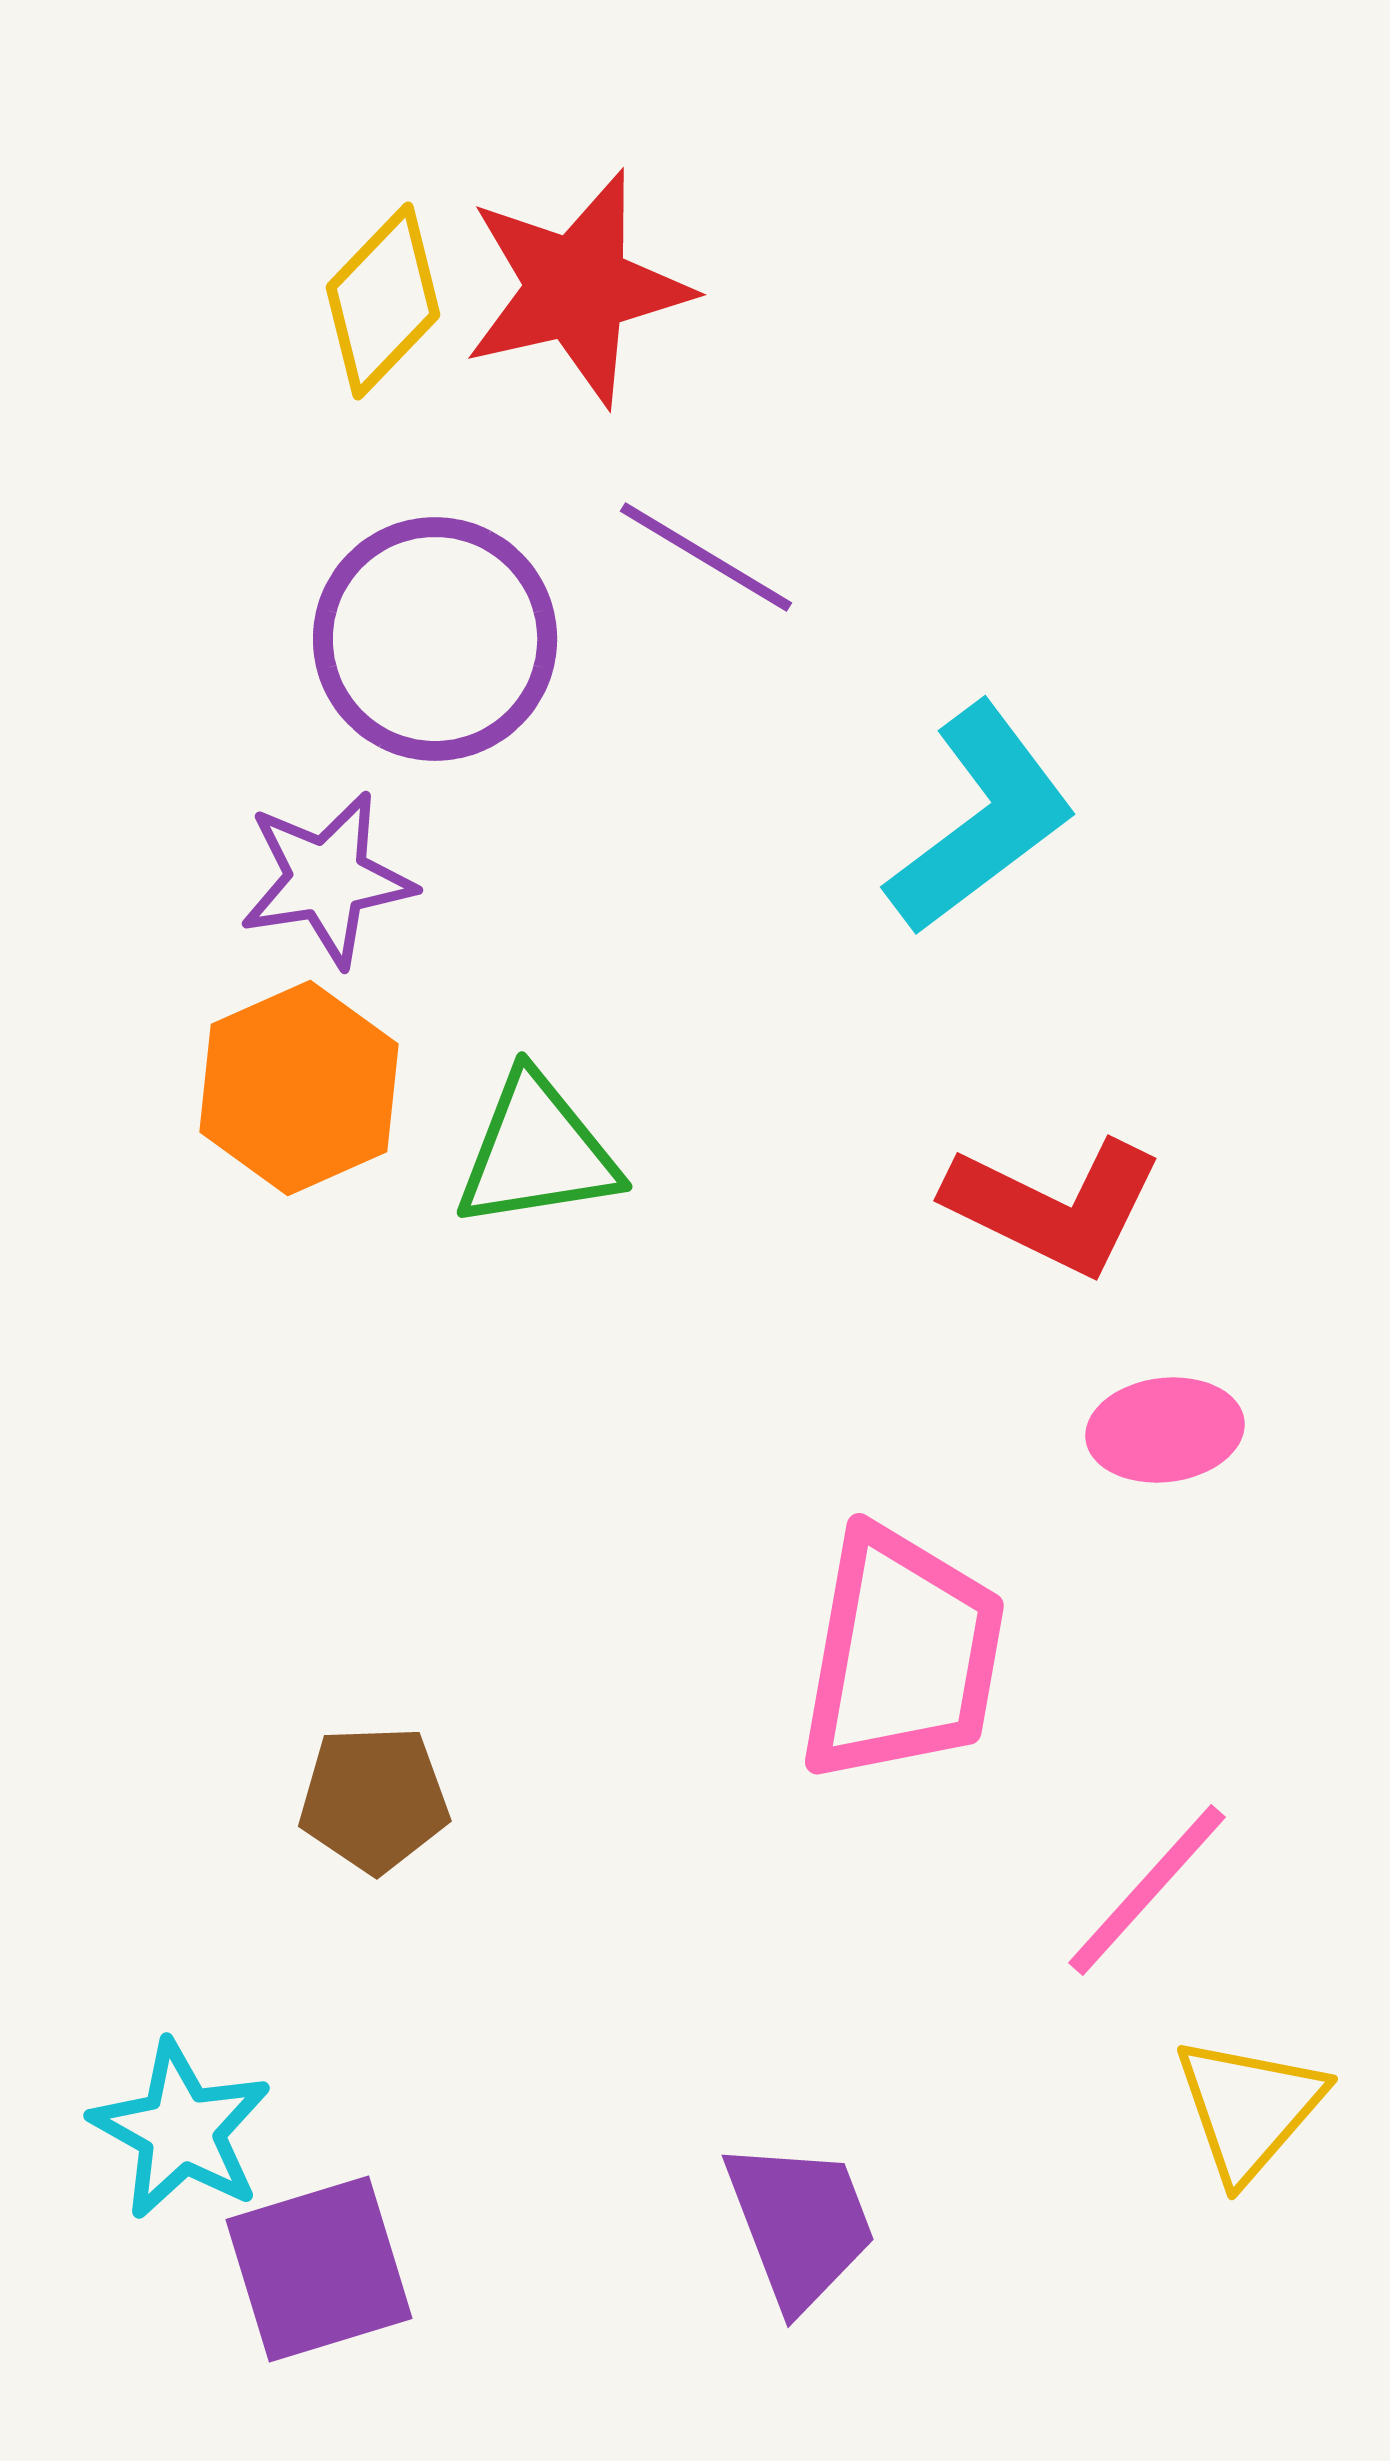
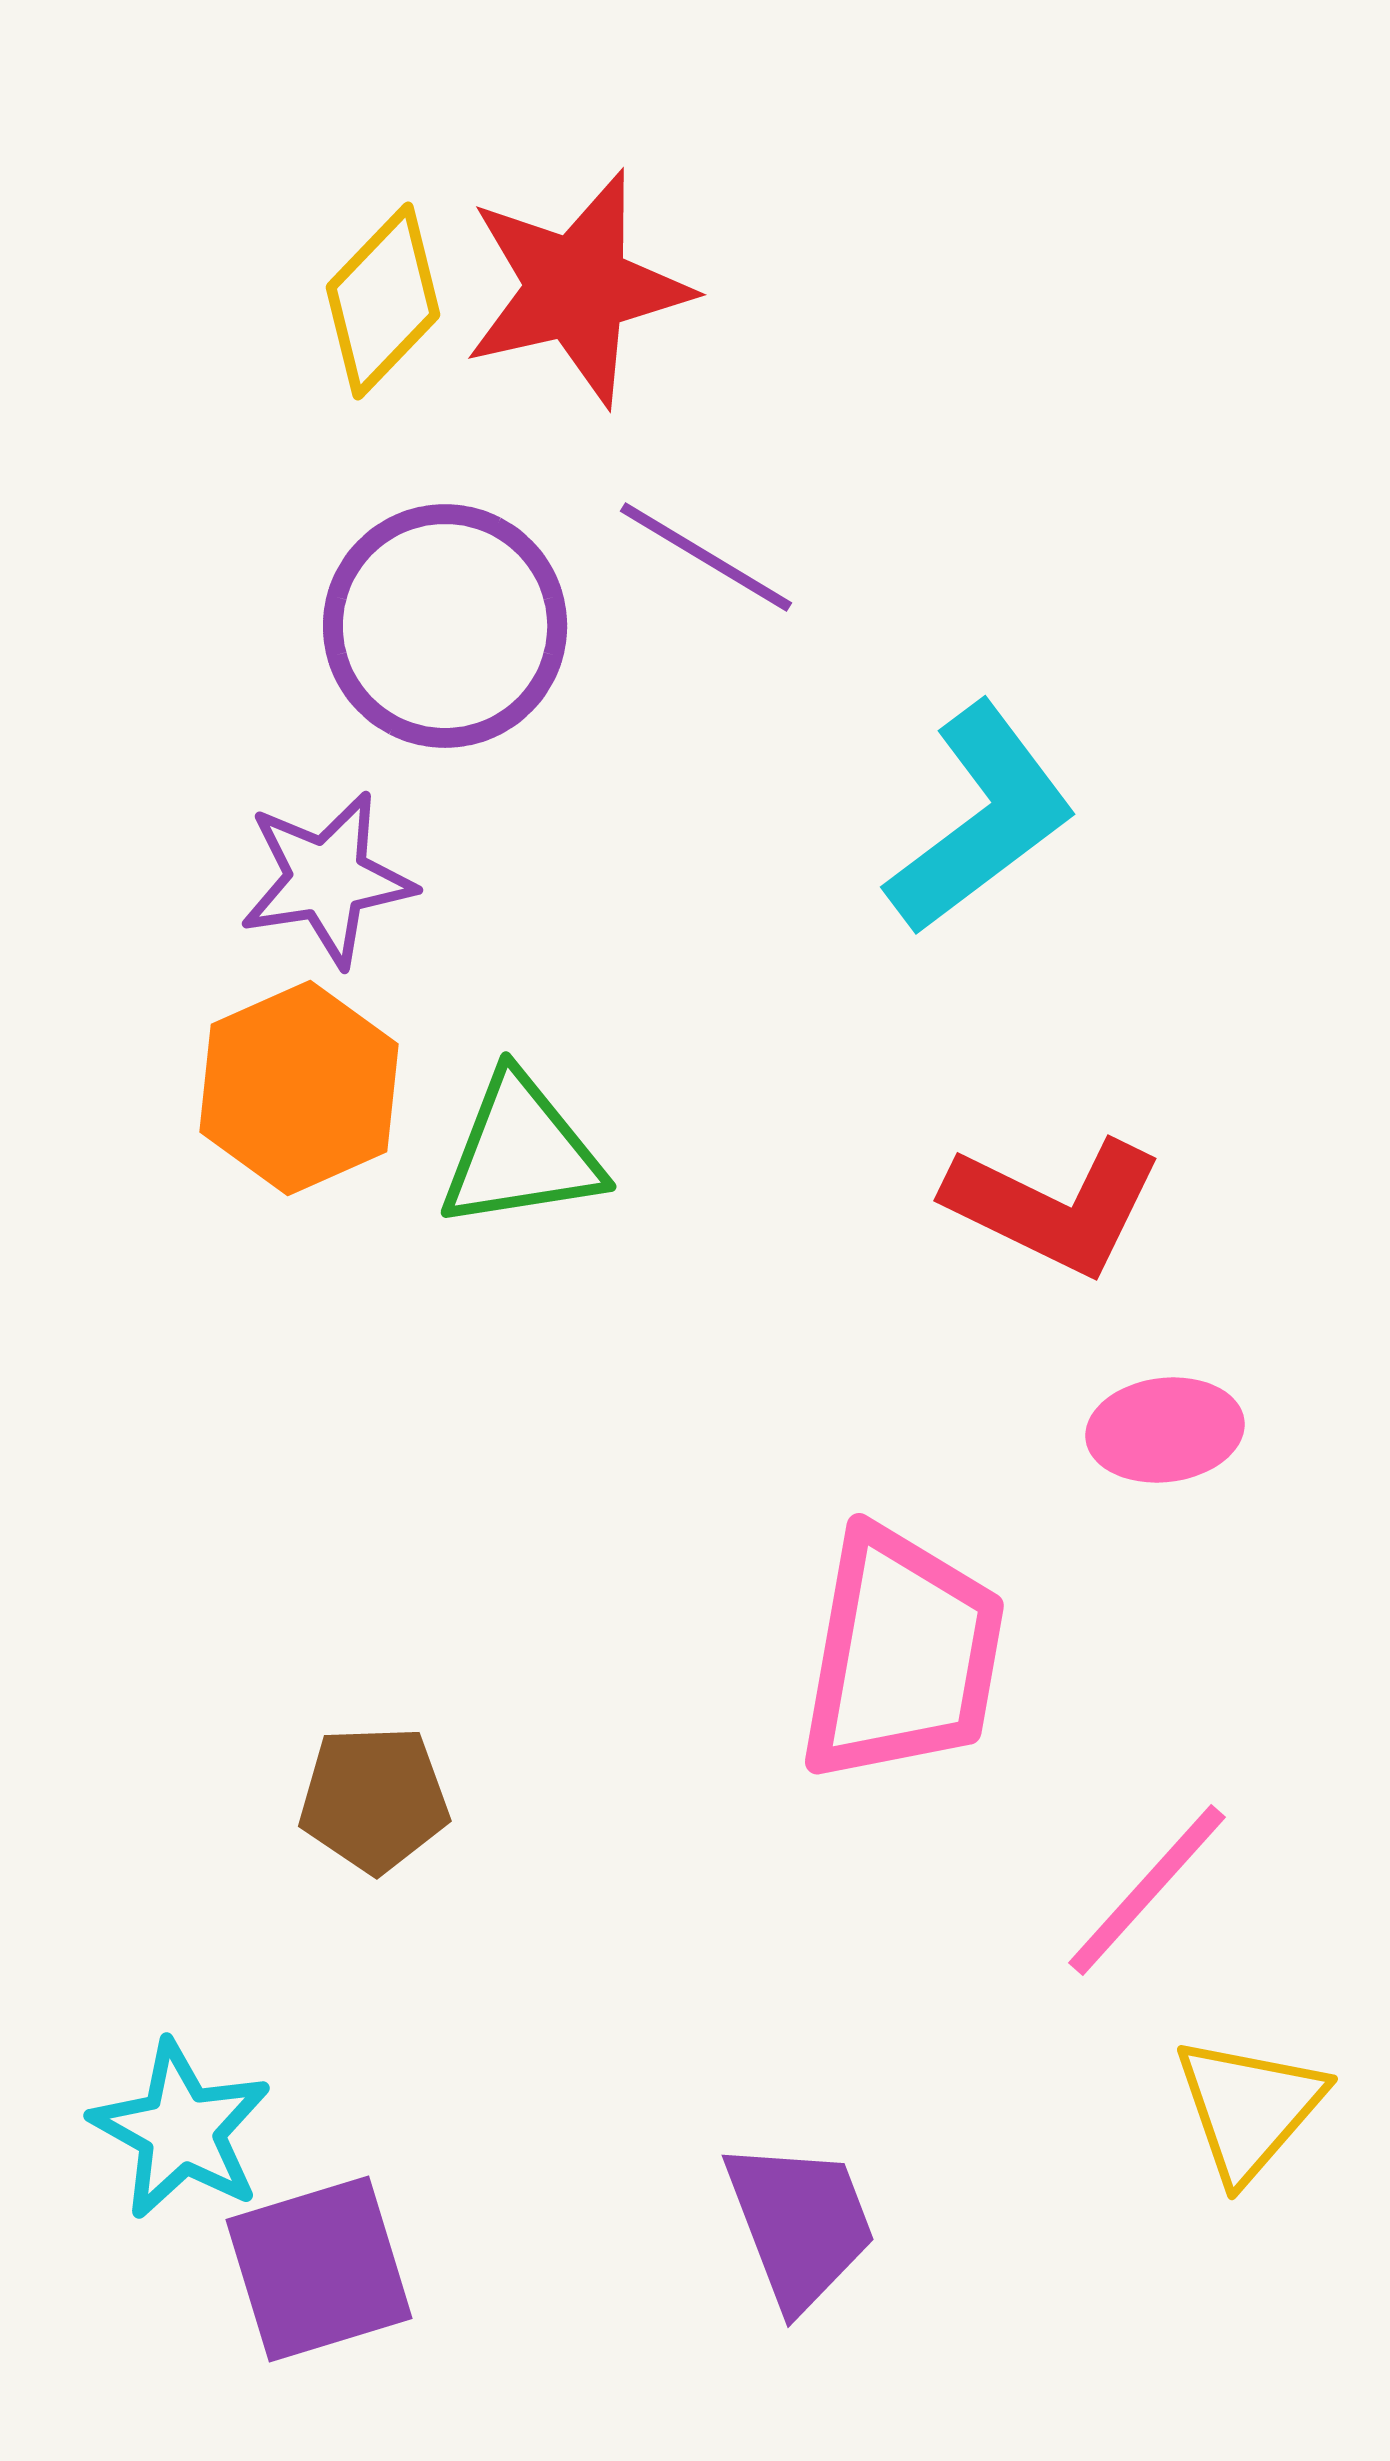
purple circle: moved 10 px right, 13 px up
green triangle: moved 16 px left
